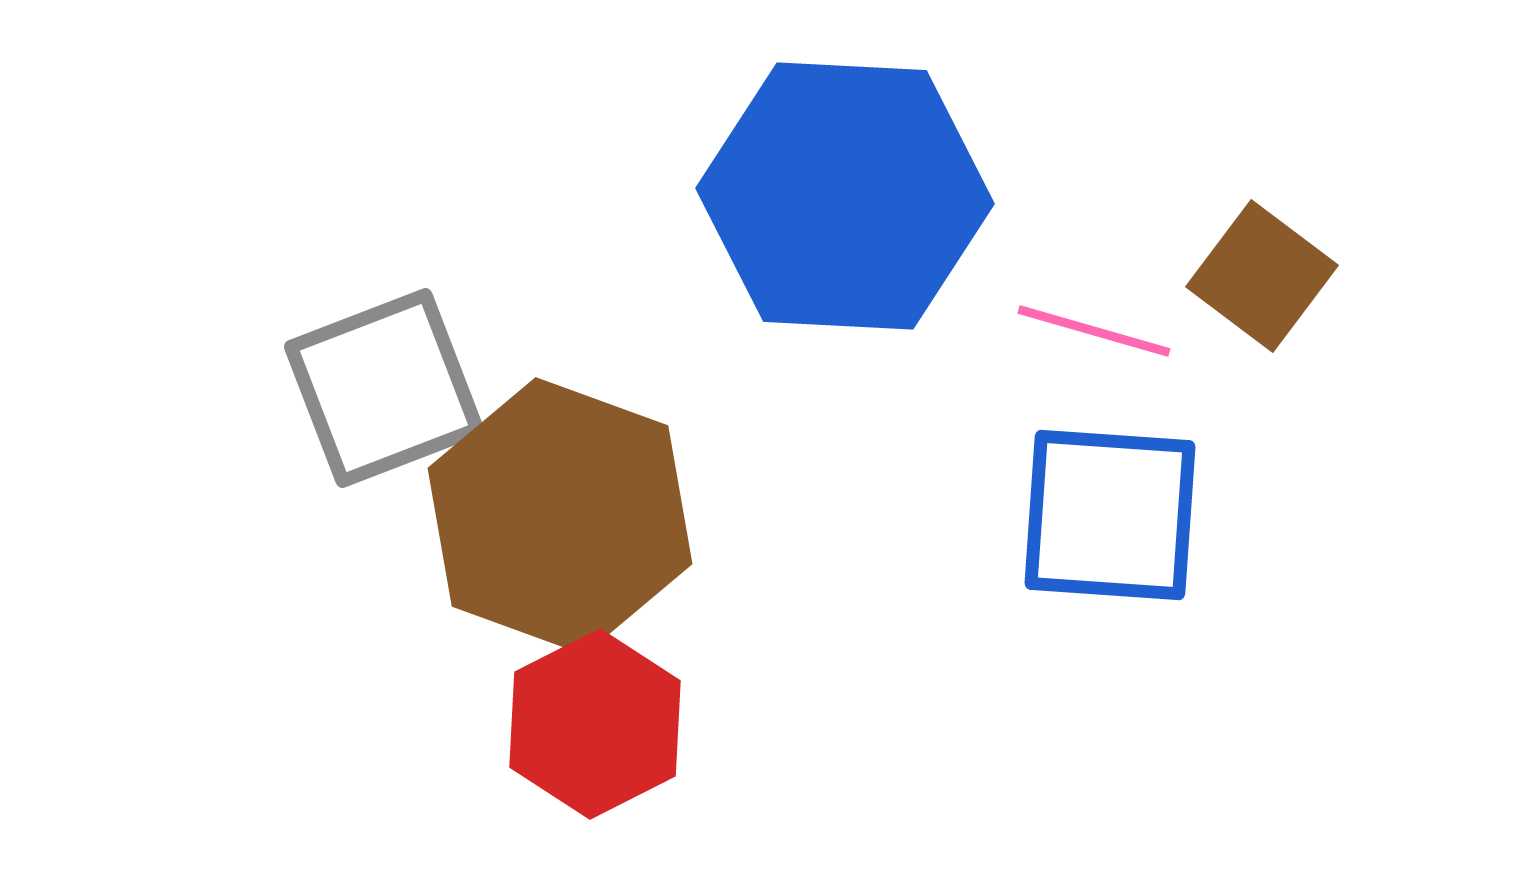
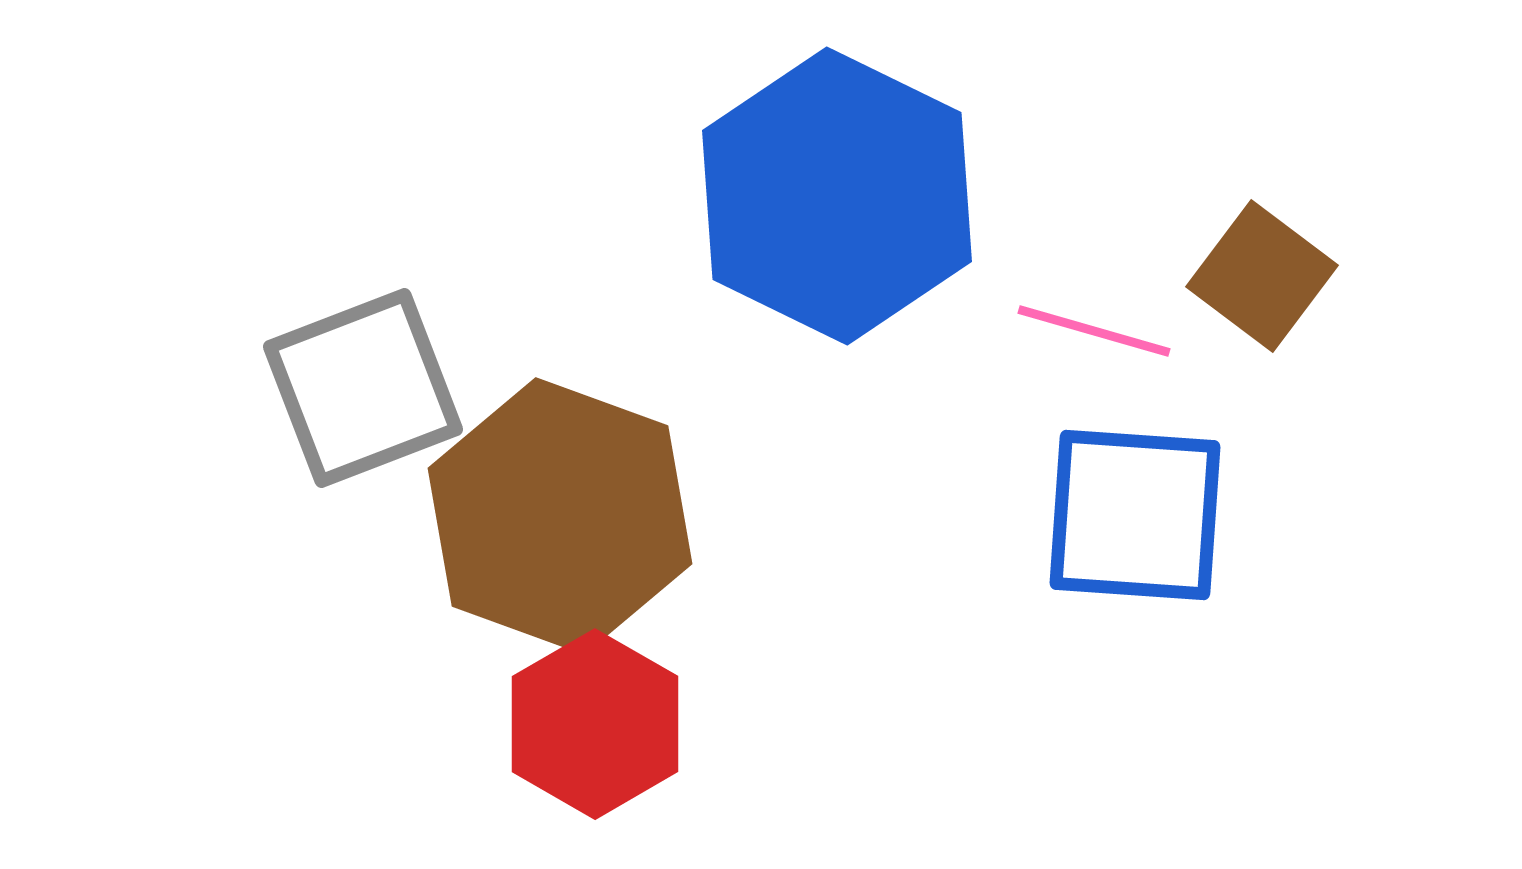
blue hexagon: moved 8 px left; rotated 23 degrees clockwise
gray square: moved 21 px left
blue square: moved 25 px right
red hexagon: rotated 3 degrees counterclockwise
